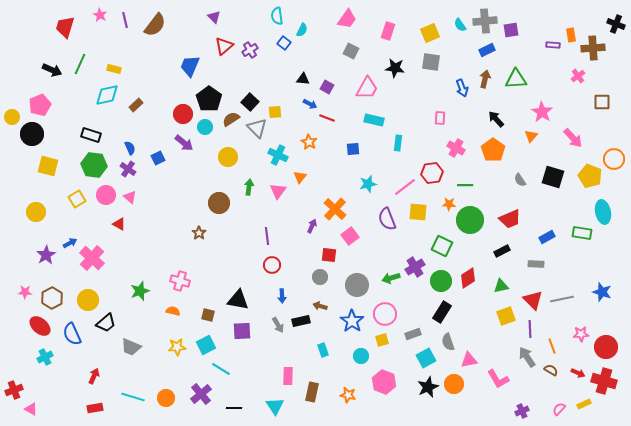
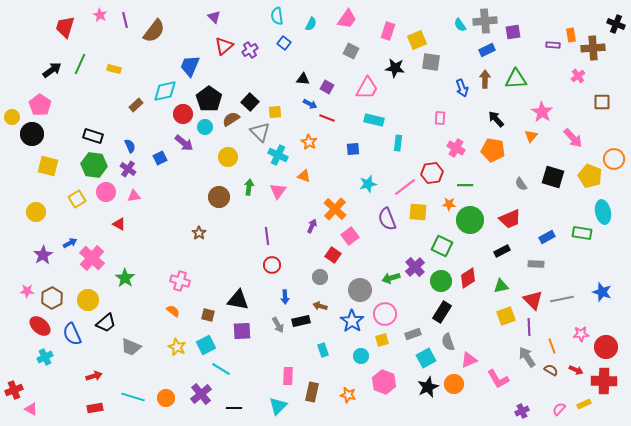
brown semicircle at (155, 25): moved 1 px left, 6 px down
cyan semicircle at (302, 30): moved 9 px right, 6 px up
purple square at (511, 30): moved 2 px right, 2 px down
yellow square at (430, 33): moved 13 px left, 7 px down
black arrow at (52, 70): rotated 60 degrees counterclockwise
brown arrow at (485, 79): rotated 12 degrees counterclockwise
cyan diamond at (107, 95): moved 58 px right, 4 px up
pink pentagon at (40, 105): rotated 15 degrees counterclockwise
gray triangle at (257, 128): moved 3 px right, 4 px down
black rectangle at (91, 135): moved 2 px right, 1 px down
blue semicircle at (130, 148): moved 2 px up
orange pentagon at (493, 150): rotated 25 degrees counterclockwise
blue square at (158, 158): moved 2 px right
orange triangle at (300, 177): moved 4 px right, 1 px up; rotated 48 degrees counterclockwise
gray semicircle at (520, 180): moved 1 px right, 4 px down
pink circle at (106, 195): moved 3 px up
pink triangle at (130, 197): moved 4 px right, 1 px up; rotated 48 degrees counterclockwise
brown circle at (219, 203): moved 6 px up
purple star at (46, 255): moved 3 px left
red square at (329, 255): moved 4 px right; rotated 28 degrees clockwise
purple cross at (415, 267): rotated 12 degrees counterclockwise
gray circle at (357, 285): moved 3 px right, 5 px down
green star at (140, 291): moved 15 px left, 13 px up; rotated 18 degrees counterclockwise
pink star at (25, 292): moved 2 px right, 1 px up
blue arrow at (282, 296): moved 3 px right, 1 px down
orange semicircle at (173, 311): rotated 24 degrees clockwise
purple line at (530, 329): moved 1 px left, 2 px up
yellow star at (177, 347): rotated 30 degrees clockwise
pink triangle at (469, 360): rotated 12 degrees counterclockwise
red arrow at (578, 373): moved 2 px left, 3 px up
red arrow at (94, 376): rotated 49 degrees clockwise
red cross at (604, 381): rotated 15 degrees counterclockwise
cyan triangle at (275, 406): moved 3 px right; rotated 18 degrees clockwise
